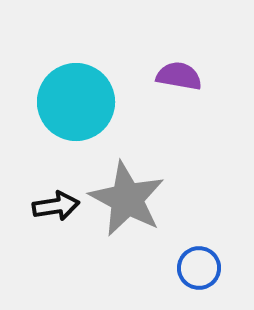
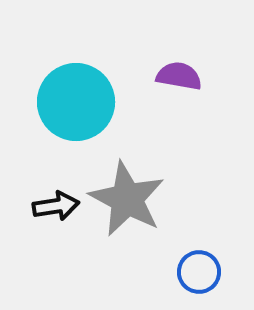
blue circle: moved 4 px down
